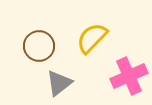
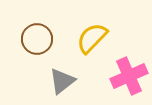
brown circle: moved 2 px left, 7 px up
gray triangle: moved 3 px right, 2 px up
